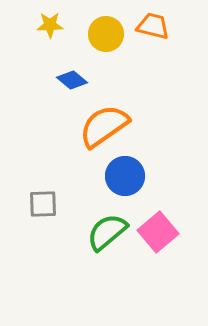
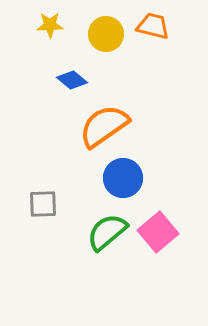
blue circle: moved 2 px left, 2 px down
